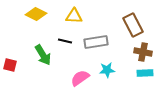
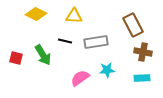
red square: moved 6 px right, 7 px up
cyan rectangle: moved 3 px left, 5 px down
